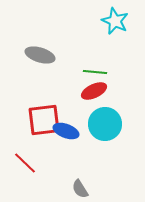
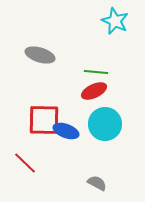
green line: moved 1 px right
red square: rotated 8 degrees clockwise
gray semicircle: moved 17 px right, 6 px up; rotated 150 degrees clockwise
